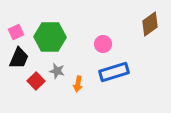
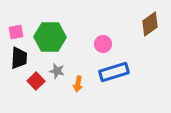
pink square: rotated 14 degrees clockwise
black trapezoid: rotated 20 degrees counterclockwise
